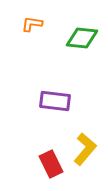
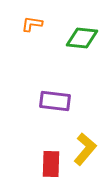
red rectangle: rotated 28 degrees clockwise
